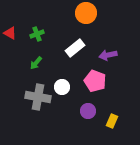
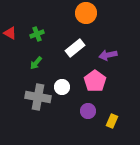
pink pentagon: rotated 15 degrees clockwise
